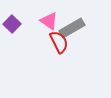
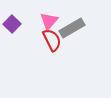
pink triangle: rotated 36 degrees clockwise
red semicircle: moved 7 px left, 2 px up
